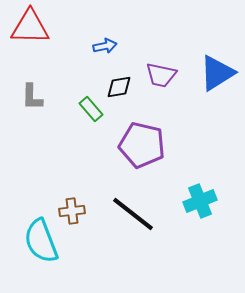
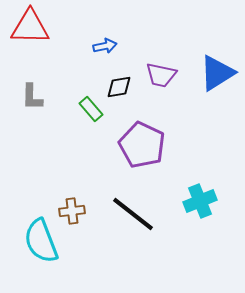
purple pentagon: rotated 12 degrees clockwise
